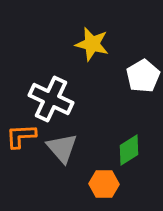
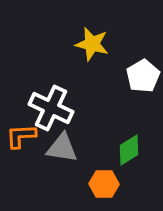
white cross: moved 9 px down
gray triangle: rotated 40 degrees counterclockwise
